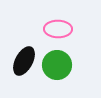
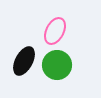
pink ellipse: moved 3 px left, 2 px down; rotated 64 degrees counterclockwise
